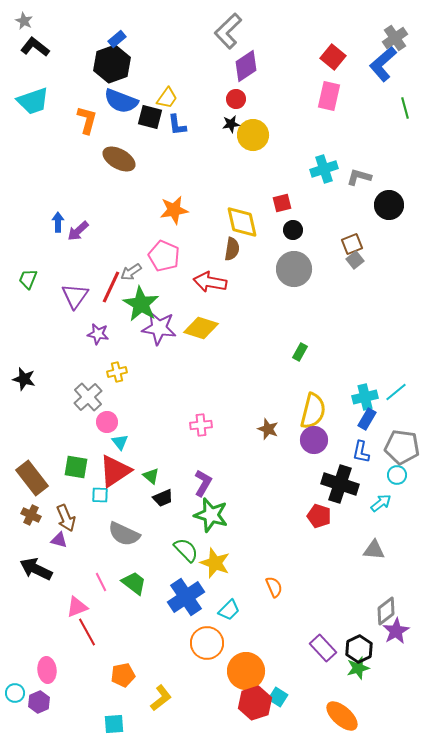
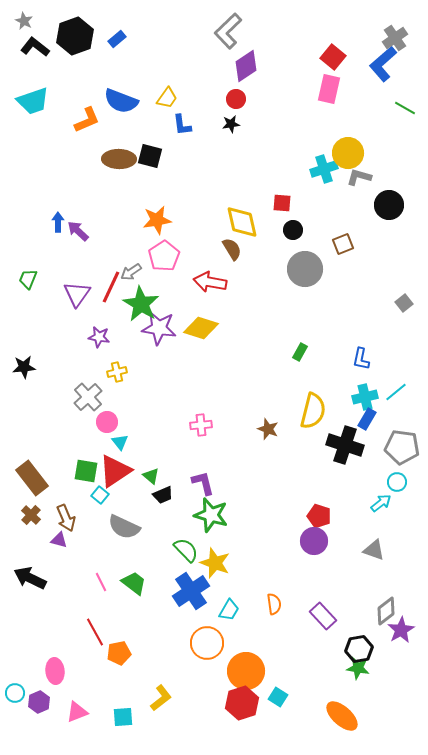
black hexagon at (112, 64): moved 37 px left, 28 px up
pink rectangle at (329, 96): moved 7 px up
green line at (405, 108): rotated 45 degrees counterclockwise
black square at (150, 117): moved 39 px down
orange L-shape at (87, 120): rotated 52 degrees clockwise
blue L-shape at (177, 125): moved 5 px right
yellow circle at (253, 135): moved 95 px right, 18 px down
brown ellipse at (119, 159): rotated 28 degrees counterclockwise
red square at (282, 203): rotated 18 degrees clockwise
orange star at (174, 210): moved 17 px left, 10 px down
purple arrow at (78, 231): rotated 85 degrees clockwise
brown square at (352, 244): moved 9 px left
brown semicircle at (232, 249): rotated 40 degrees counterclockwise
pink pentagon at (164, 256): rotated 16 degrees clockwise
gray square at (355, 260): moved 49 px right, 43 px down
gray circle at (294, 269): moved 11 px right
purple triangle at (75, 296): moved 2 px right, 2 px up
purple star at (98, 334): moved 1 px right, 3 px down
black star at (24, 379): moved 12 px up; rotated 20 degrees counterclockwise
purple circle at (314, 440): moved 101 px down
blue L-shape at (361, 452): moved 93 px up
green square at (76, 467): moved 10 px right, 4 px down
cyan circle at (397, 475): moved 7 px down
purple L-shape at (203, 483): rotated 44 degrees counterclockwise
black cross at (340, 484): moved 5 px right, 39 px up
cyan square at (100, 495): rotated 36 degrees clockwise
black trapezoid at (163, 498): moved 3 px up
brown cross at (31, 515): rotated 18 degrees clockwise
gray semicircle at (124, 534): moved 7 px up
gray triangle at (374, 550): rotated 15 degrees clockwise
black arrow at (36, 569): moved 6 px left, 9 px down
orange semicircle at (274, 587): moved 17 px down; rotated 15 degrees clockwise
blue cross at (186, 597): moved 5 px right, 6 px up
pink triangle at (77, 607): moved 105 px down
cyan trapezoid at (229, 610): rotated 15 degrees counterclockwise
purple star at (396, 631): moved 5 px right, 1 px up
red line at (87, 632): moved 8 px right
purple rectangle at (323, 648): moved 32 px up
black hexagon at (359, 649): rotated 16 degrees clockwise
green star at (358, 668): rotated 25 degrees clockwise
pink ellipse at (47, 670): moved 8 px right, 1 px down
orange pentagon at (123, 675): moved 4 px left, 22 px up
red hexagon at (255, 703): moved 13 px left
cyan square at (114, 724): moved 9 px right, 7 px up
